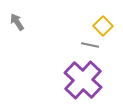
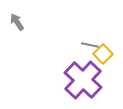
yellow square: moved 28 px down
